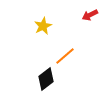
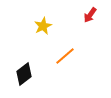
red arrow: rotated 28 degrees counterclockwise
black diamond: moved 22 px left, 5 px up
